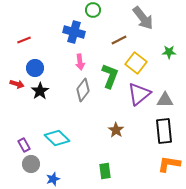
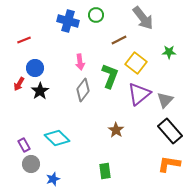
green circle: moved 3 px right, 5 px down
blue cross: moved 6 px left, 11 px up
red arrow: moved 2 px right; rotated 104 degrees clockwise
gray triangle: rotated 48 degrees counterclockwise
black rectangle: moved 6 px right; rotated 35 degrees counterclockwise
